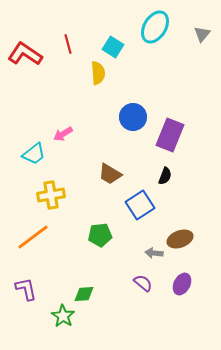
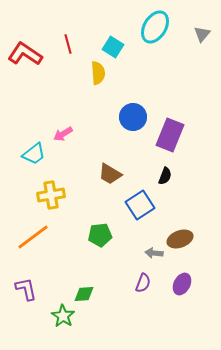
purple semicircle: rotated 72 degrees clockwise
